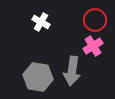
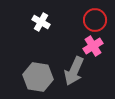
gray arrow: moved 2 px right; rotated 16 degrees clockwise
